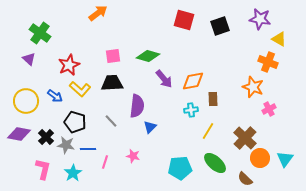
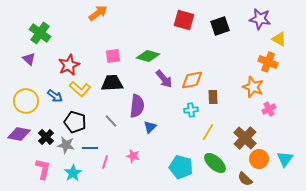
orange diamond: moved 1 px left, 1 px up
brown rectangle: moved 2 px up
yellow line: moved 1 px down
blue line: moved 2 px right, 1 px up
orange circle: moved 1 px left, 1 px down
cyan pentagon: moved 1 px right, 1 px up; rotated 20 degrees clockwise
